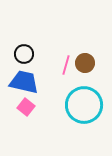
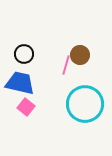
brown circle: moved 5 px left, 8 px up
blue trapezoid: moved 4 px left, 1 px down
cyan circle: moved 1 px right, 1 px up
